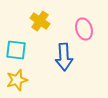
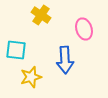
yellow cross: moved 1 px right, 6 px up
blue arrow: moved 1 px right, 3 px down
yellow star: moved 14 px right, 3 px up
